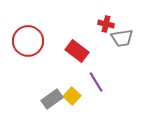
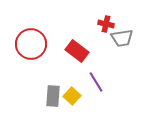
red circle: moved 3 px right, 3 px down
gray rectangle: moved 1 px right, 3 px up; rotated 50 degrees counterclockwise
